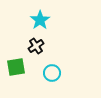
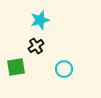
cyan star: rotated 18 degrees clockwise
cyan circle: moved 12 px right, 4 px up
